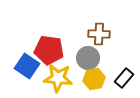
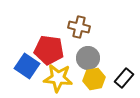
brown cross: moved 20 px left, 7 px up; rotated 10 degrees clockwise
